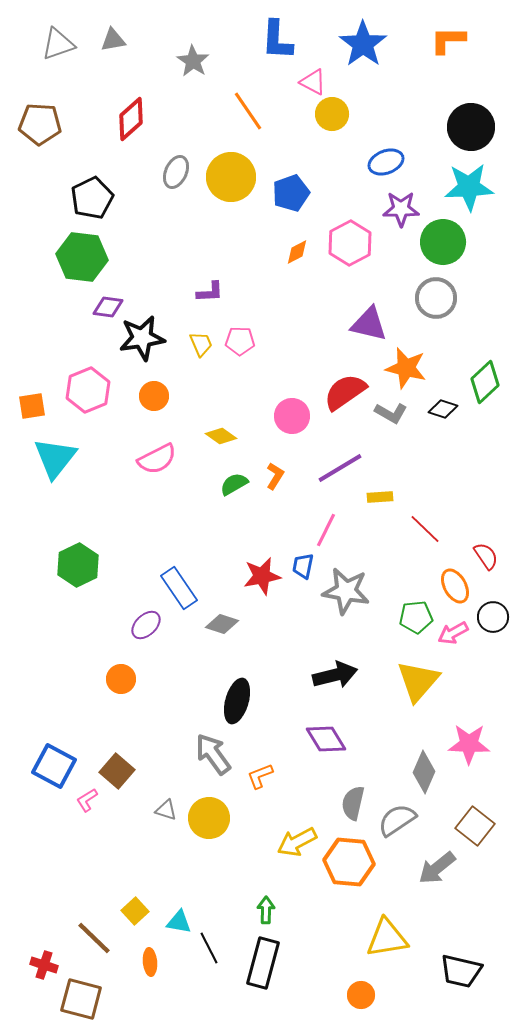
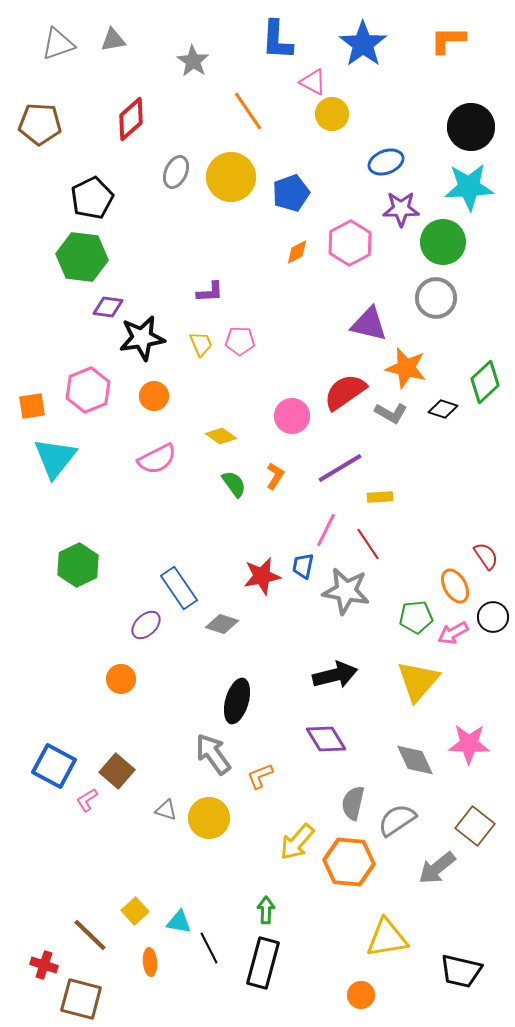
green semicircle at (234, 484): rotated 84 degrees clockwise
red line at (425, 529): moved 57 px left, 15 px down; rotated 12 degrees clockwise
gray diamond at (424, 772): moved 9 px left, 12 px up; rotated 48 degrees counterclockwise
yellow arrow at (297, 842): rotated 21 degrees counterclockwise
brown line at (94, 938): moved 4 px left, 3 px up
